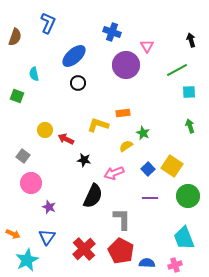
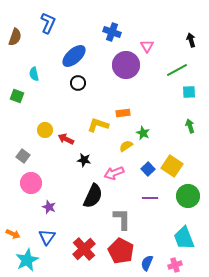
blue semicircle: rotated 70 degrees counterclockwise
